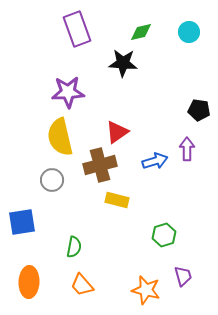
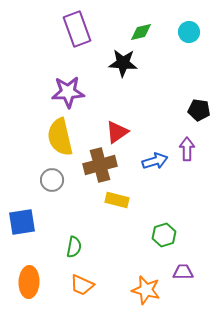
purple trapezoid: moved 4 px up; rotated 75 degrees counterclockwise
orange trapezoid: rotated 25 degrees counterclockwise
